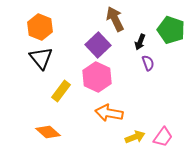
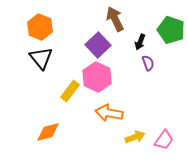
yellow rectangle: moved 9 px right
orange diamond: rotated 55 degrees counterclockwise
pink trapezoid: moved 1 px right, 3 px down
